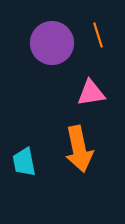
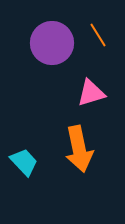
orange line: rotated 15 degrees counterclockwise
pink triangle: rotated 8 degrees counterclockwise
cyan trapezoid: rotated 148 degrees clockwise
